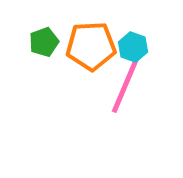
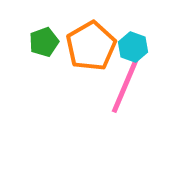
orange pentagon: rotated 27 degrees counterclockwise
